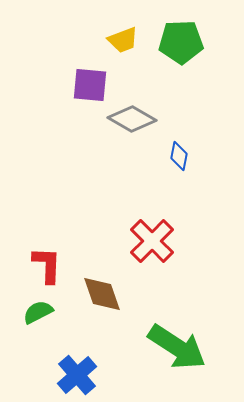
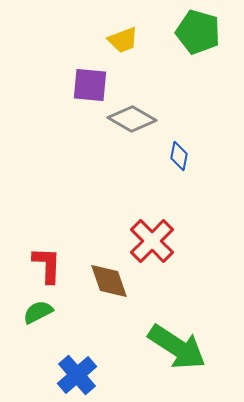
green pentagon: moved 17 px right, 10 px up; rotated 18 degrees clockwise
brown diamond: moved 7 px right, 13 px up
